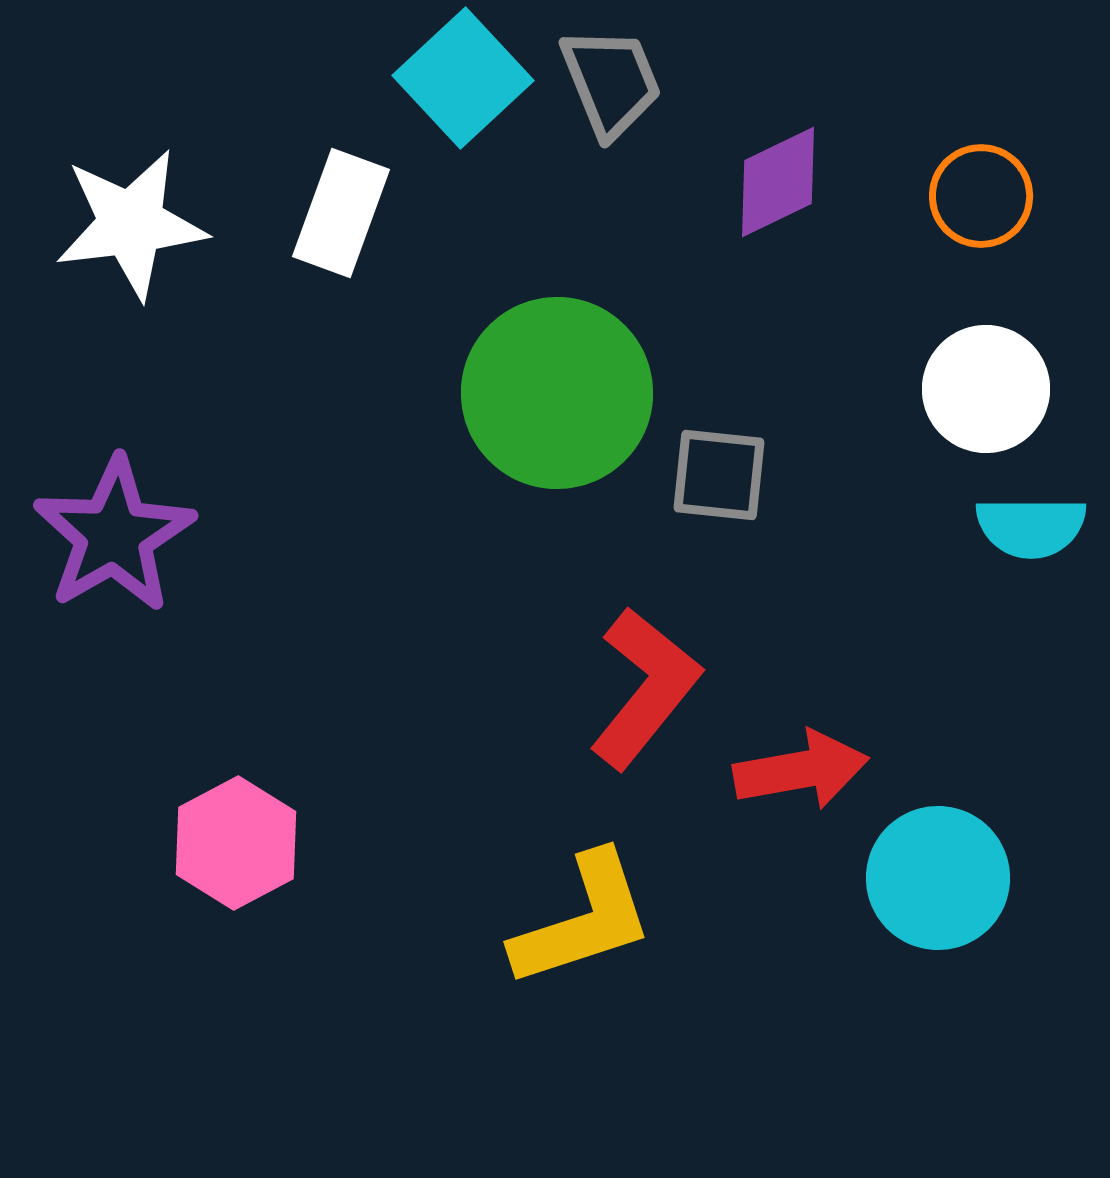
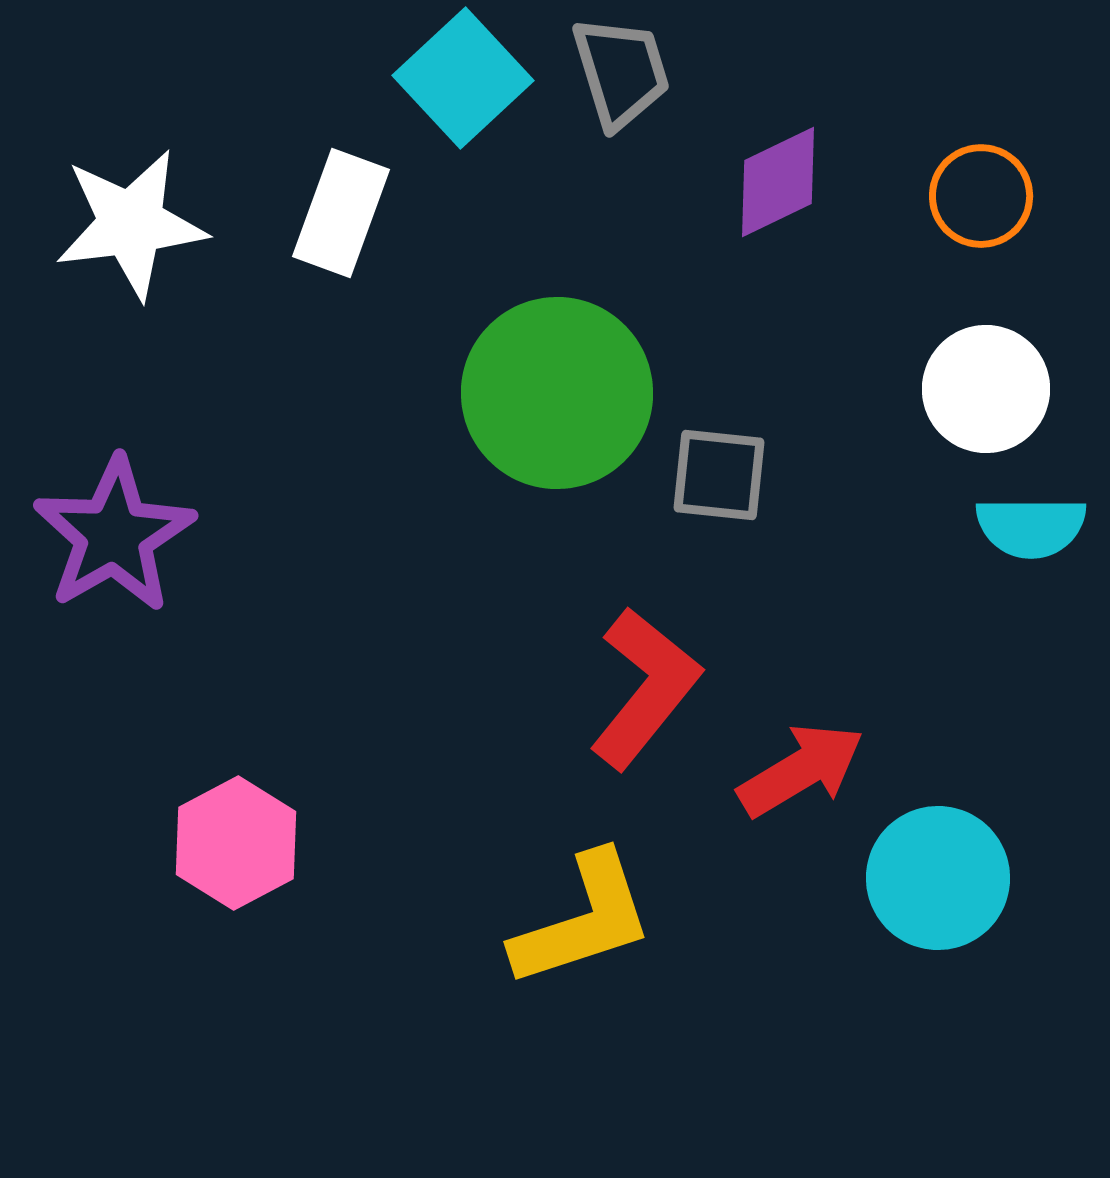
gray trapezoid: moved 10 px right, 10 px up; rotated 5 degrees clockwise
red arrow: rotated 21 degrees counterclockwise
